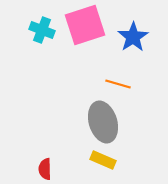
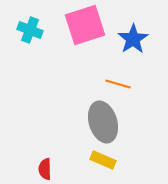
cyan cross: moved 12 px left
blue star: moved 2 px down
